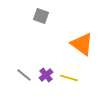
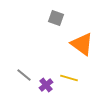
gray square: moved 15 px right, 2 px down
purple cross: moved 10 px down
